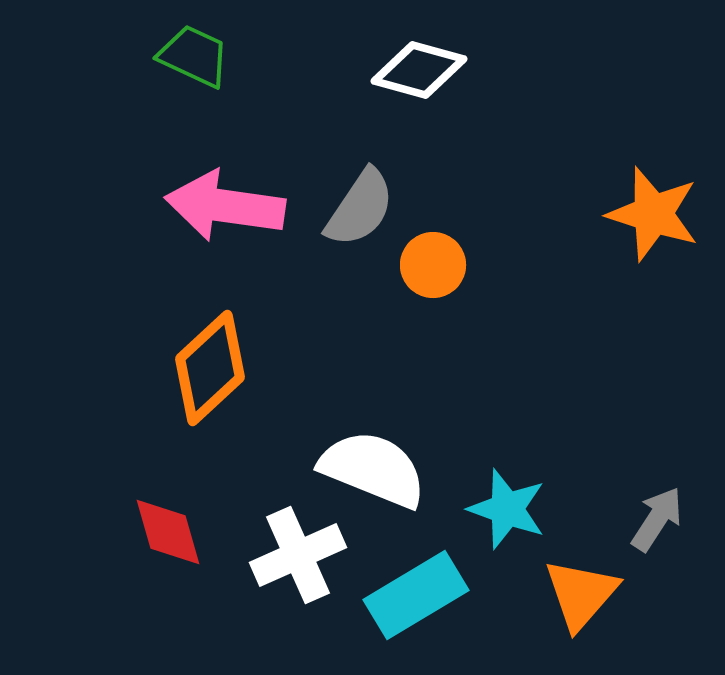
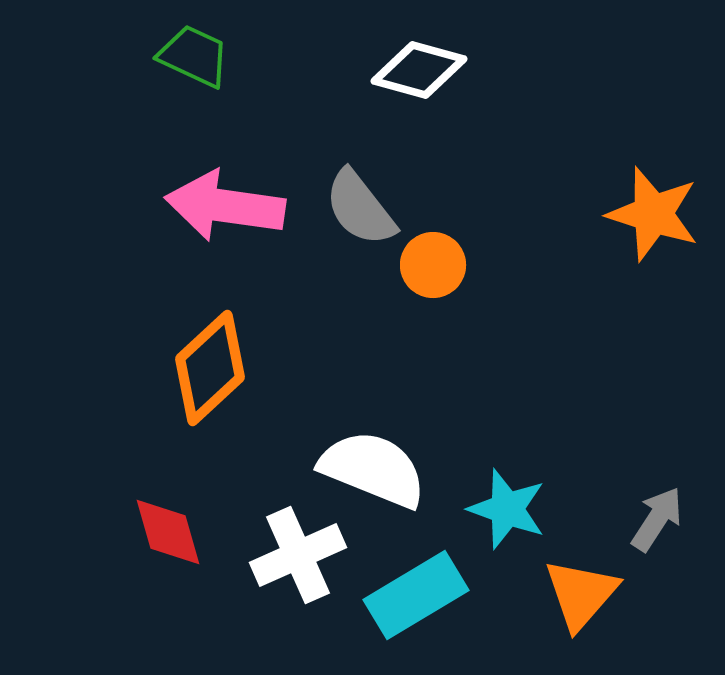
gray semicircle: rotated 108 degrees clockwise
